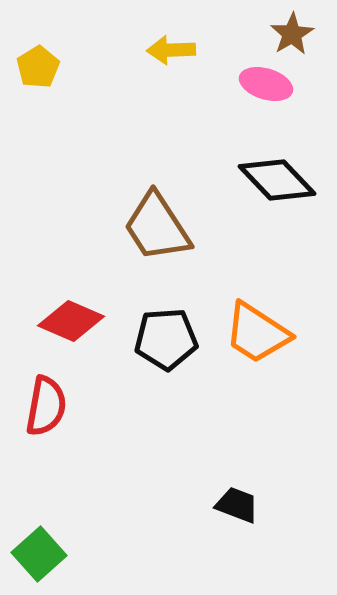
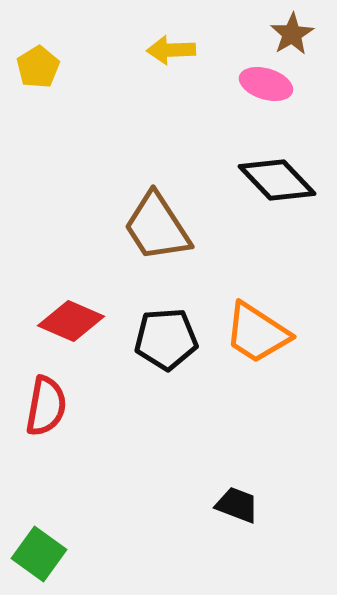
green square: rotated 12 degrees counterclockwise
